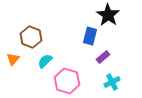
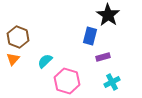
brown hexagon: moved 13 px left
purple rectangle: rotated 24 degrees clockwise
